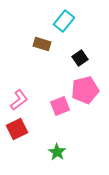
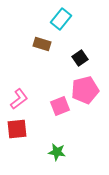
cyan rectangle: moved 3 px left, 2 px up
pink L-shape: moved 1 px up
red square: rotated 20 degrees clockwise
green star: rotated 24 degrees counterclockwise
